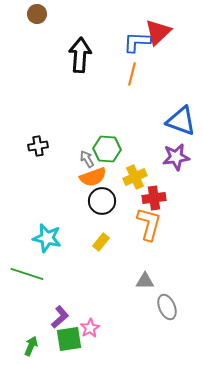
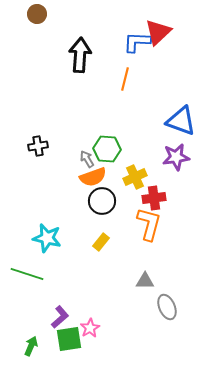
orange line: moved 7 px left, 5 px down
